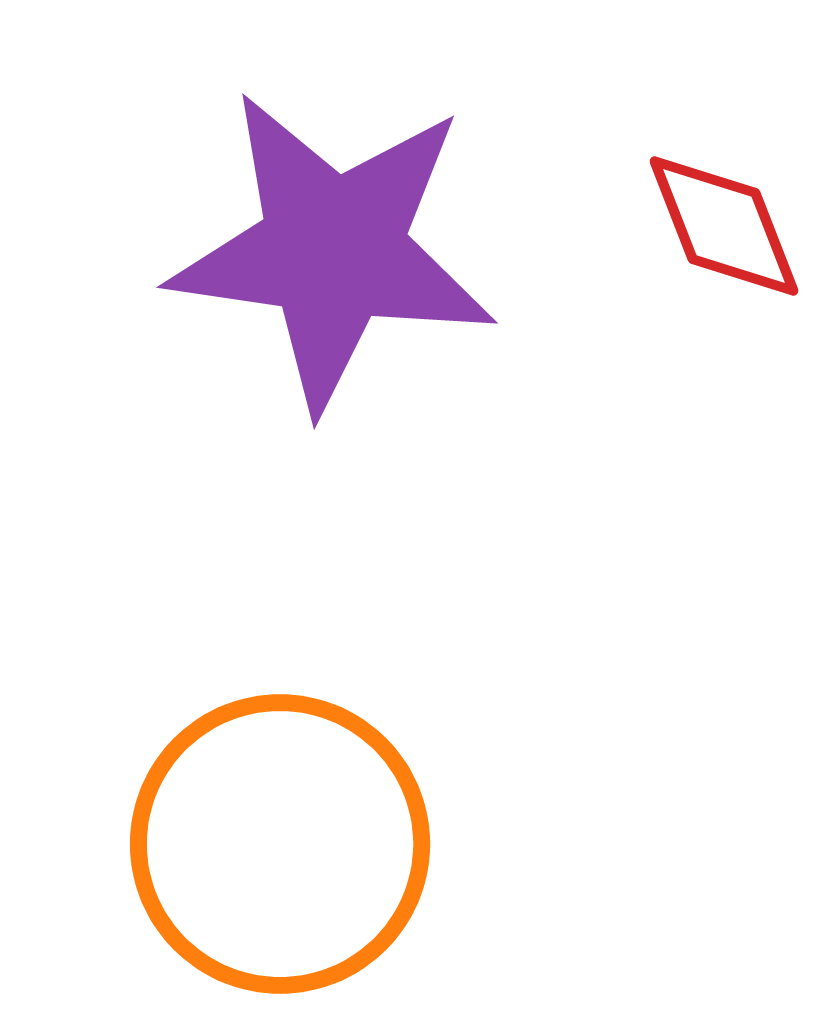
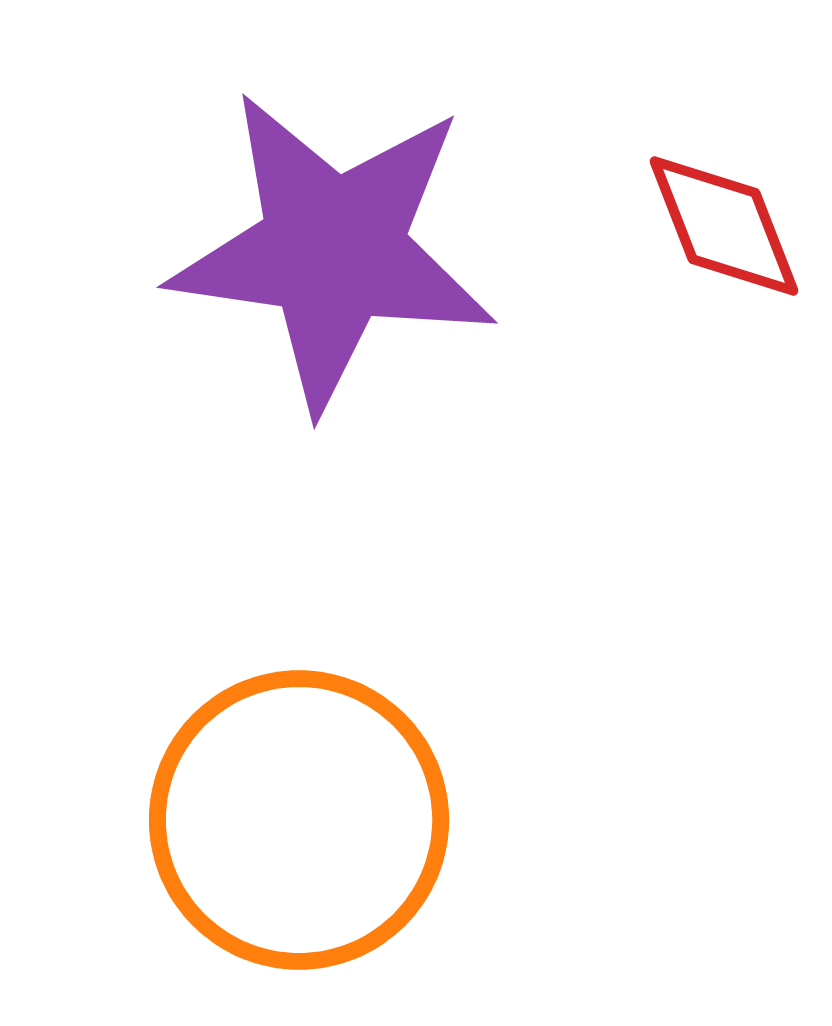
orange circle: moved 19 px right, 24 px up
